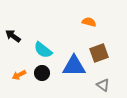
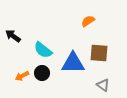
orange semicircle: moved 1 px left, 1 px up; rotated 48 degrees counterclockwise
brown square: rotated 24 degrees clockwise
blue triangle: moved 1 px left, 3 px up
orange arrow: moved 3 px right, 1 px down
